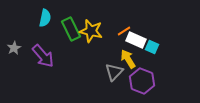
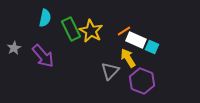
yellow star: rotated 15 degrees clockwise
yellow arrow: moved 1 px up
gray triangle: moved 4 px left, 1 px up
